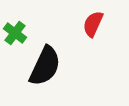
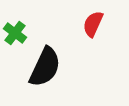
black semicircle: moved 1 px down
